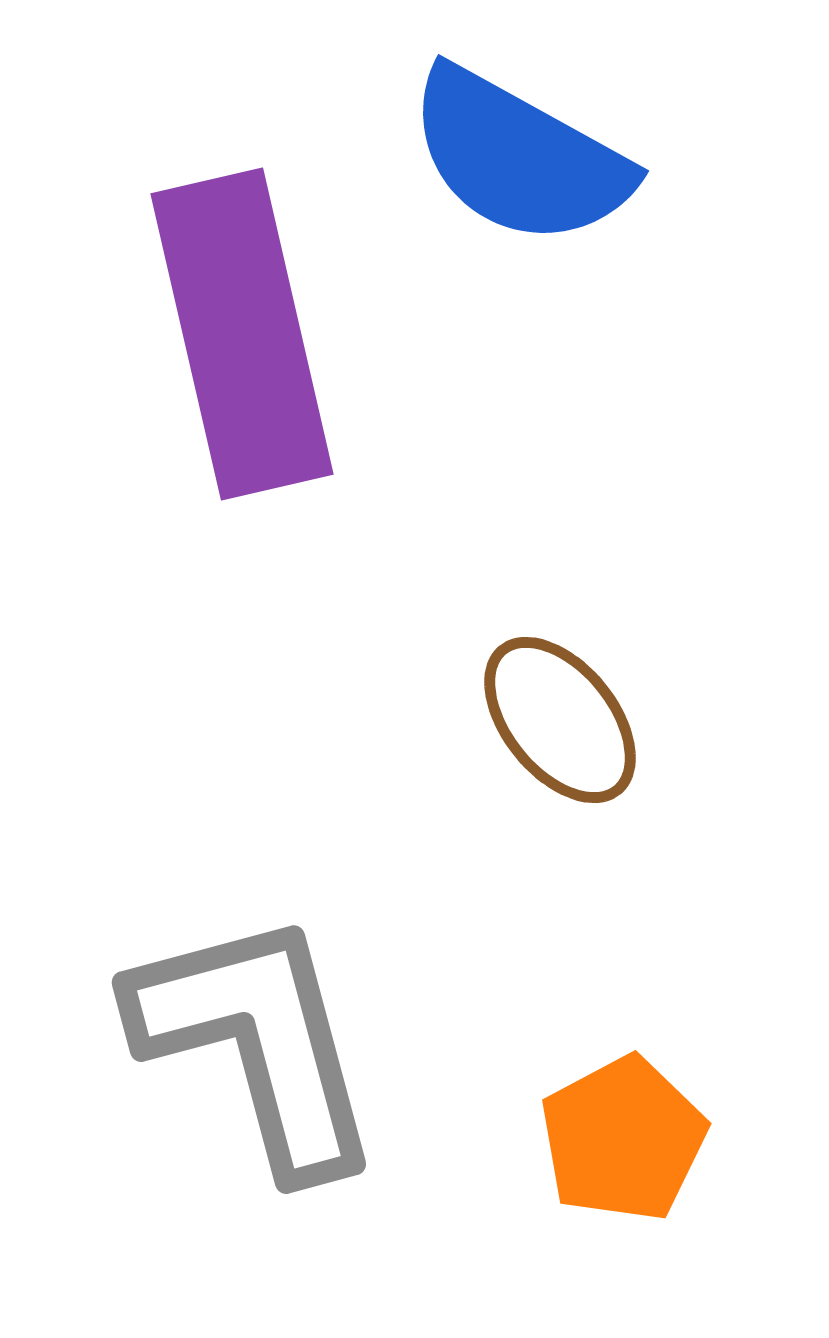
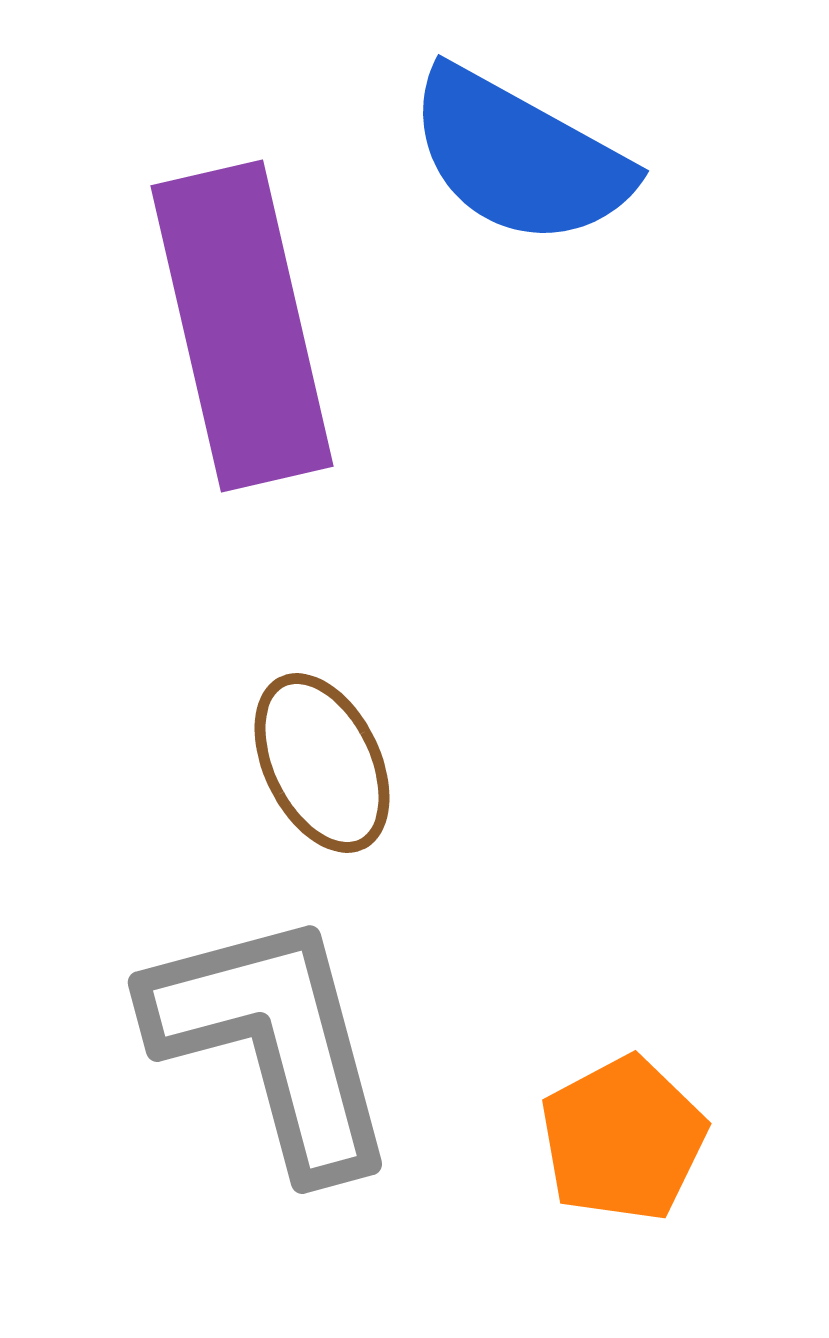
purple rectangle: moved 8 px up
brown ellipse: moved 238 px left, 43 px down; rotated 13 degrees clockwise
gray L-shape: moved 16 px right
